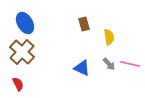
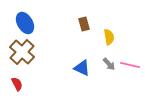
pink line: moved 1 px down
red semicircle: moved 1 px left
